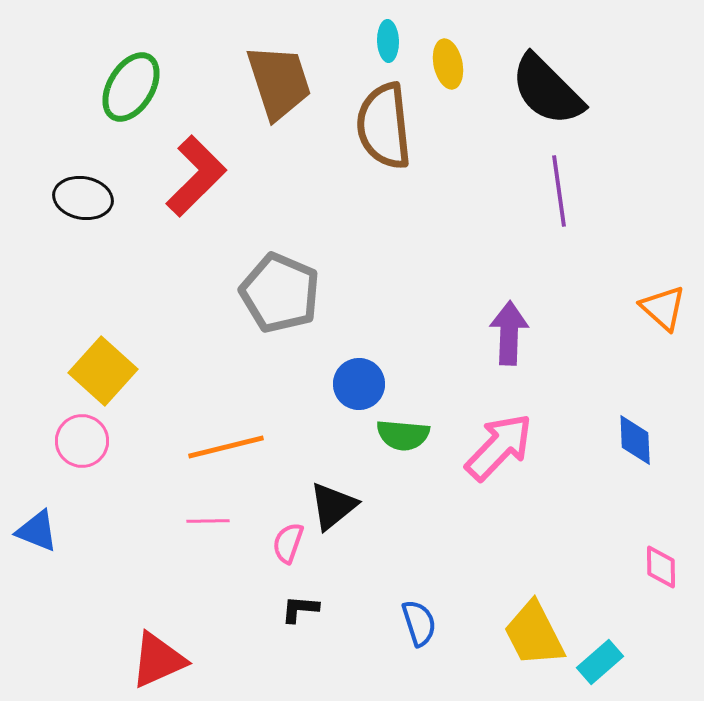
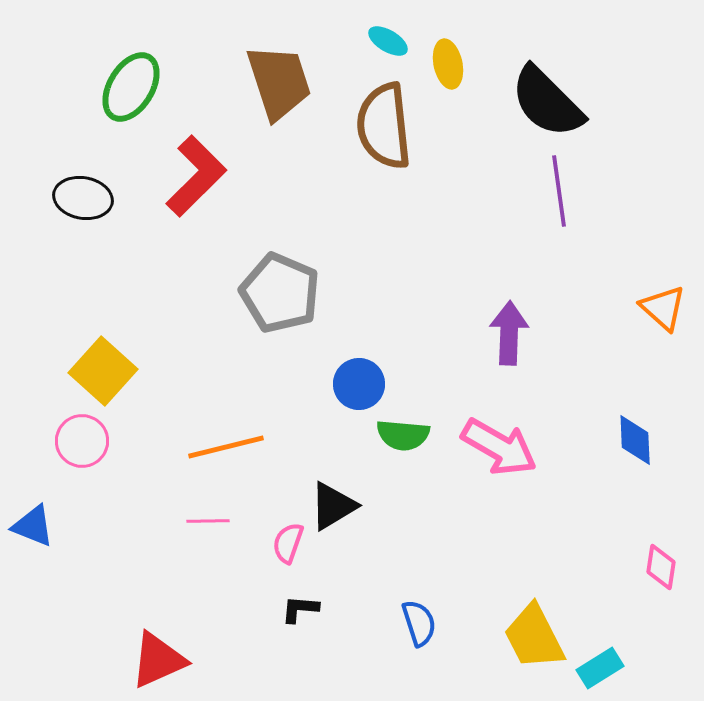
cyan ellipse: rotated 57 degrees counterclockwise
black semicircle: moved 12 px down
pink arrow: rotated 76 degrees clockwise
black triangle: rotated 8 degrees clockwise
blue triangle: moved 4 px left, 5 px up
pink diamond: rotated 9 degrees clockwise
yellow trapezoid: moved 3 px down
cyan rectangle: moved 6 px down; rotated 9 degrees clockwise
